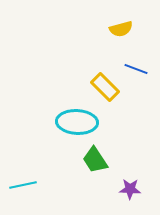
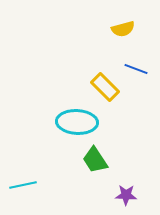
yellow semicircle: moved 2 px right
purple star: moved 4 px left, 6 px down
